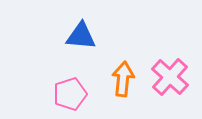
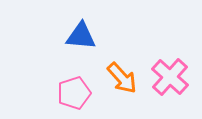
orange arrow: moved 1 px left, 1 px up; rotated 132 degrees clockwise
pink pentagon: moved 4 px right, 1 px up
